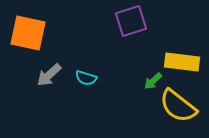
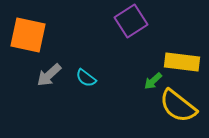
purple square: rotated 16 degrees counterclockwise
orange square: moved 2 px down
cyan semicircle: rotated 20 degrees clockwise
